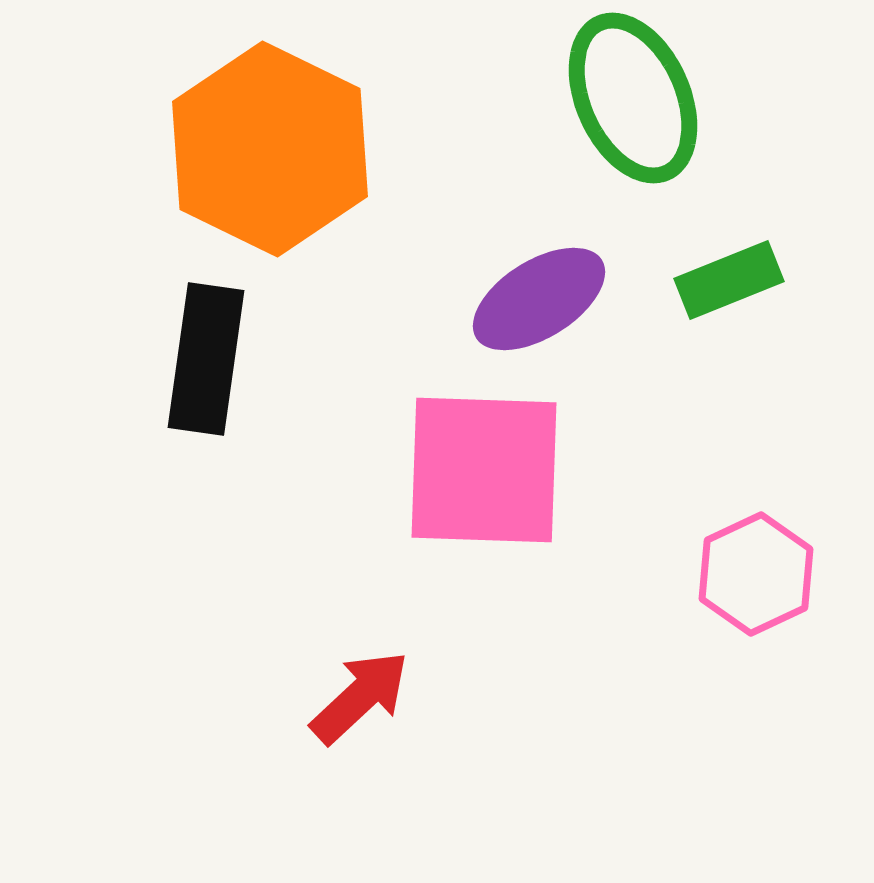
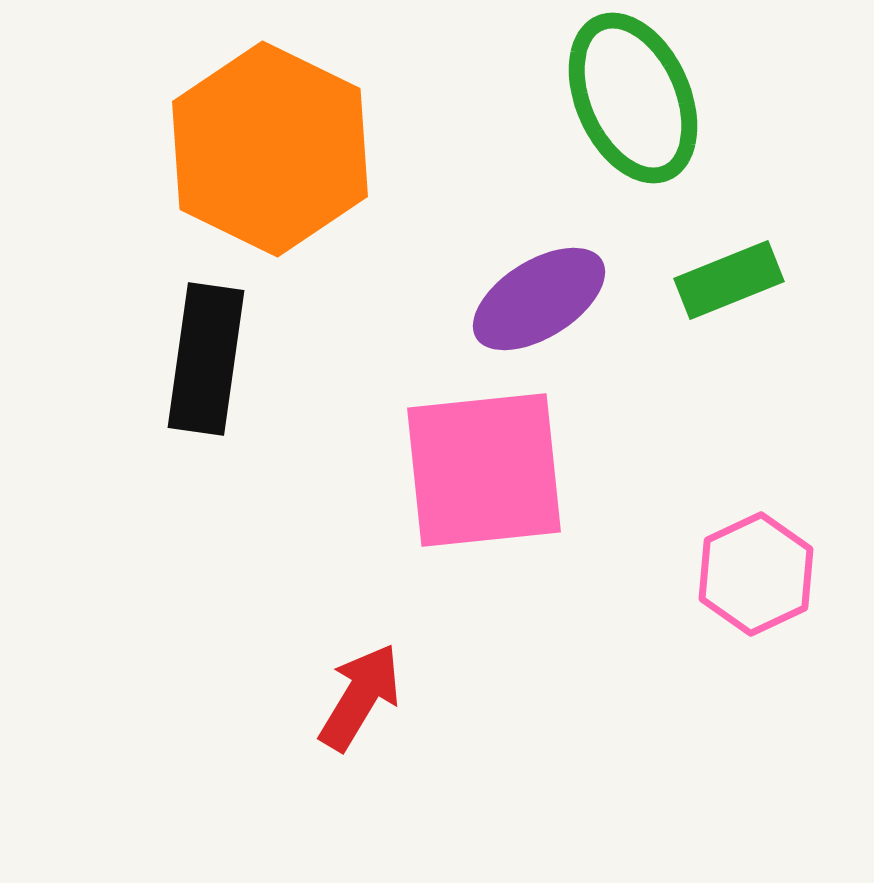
pink square: rotated 8 degrees counterclockwise
red arrow: rotated 16 degrees counterclockwise
